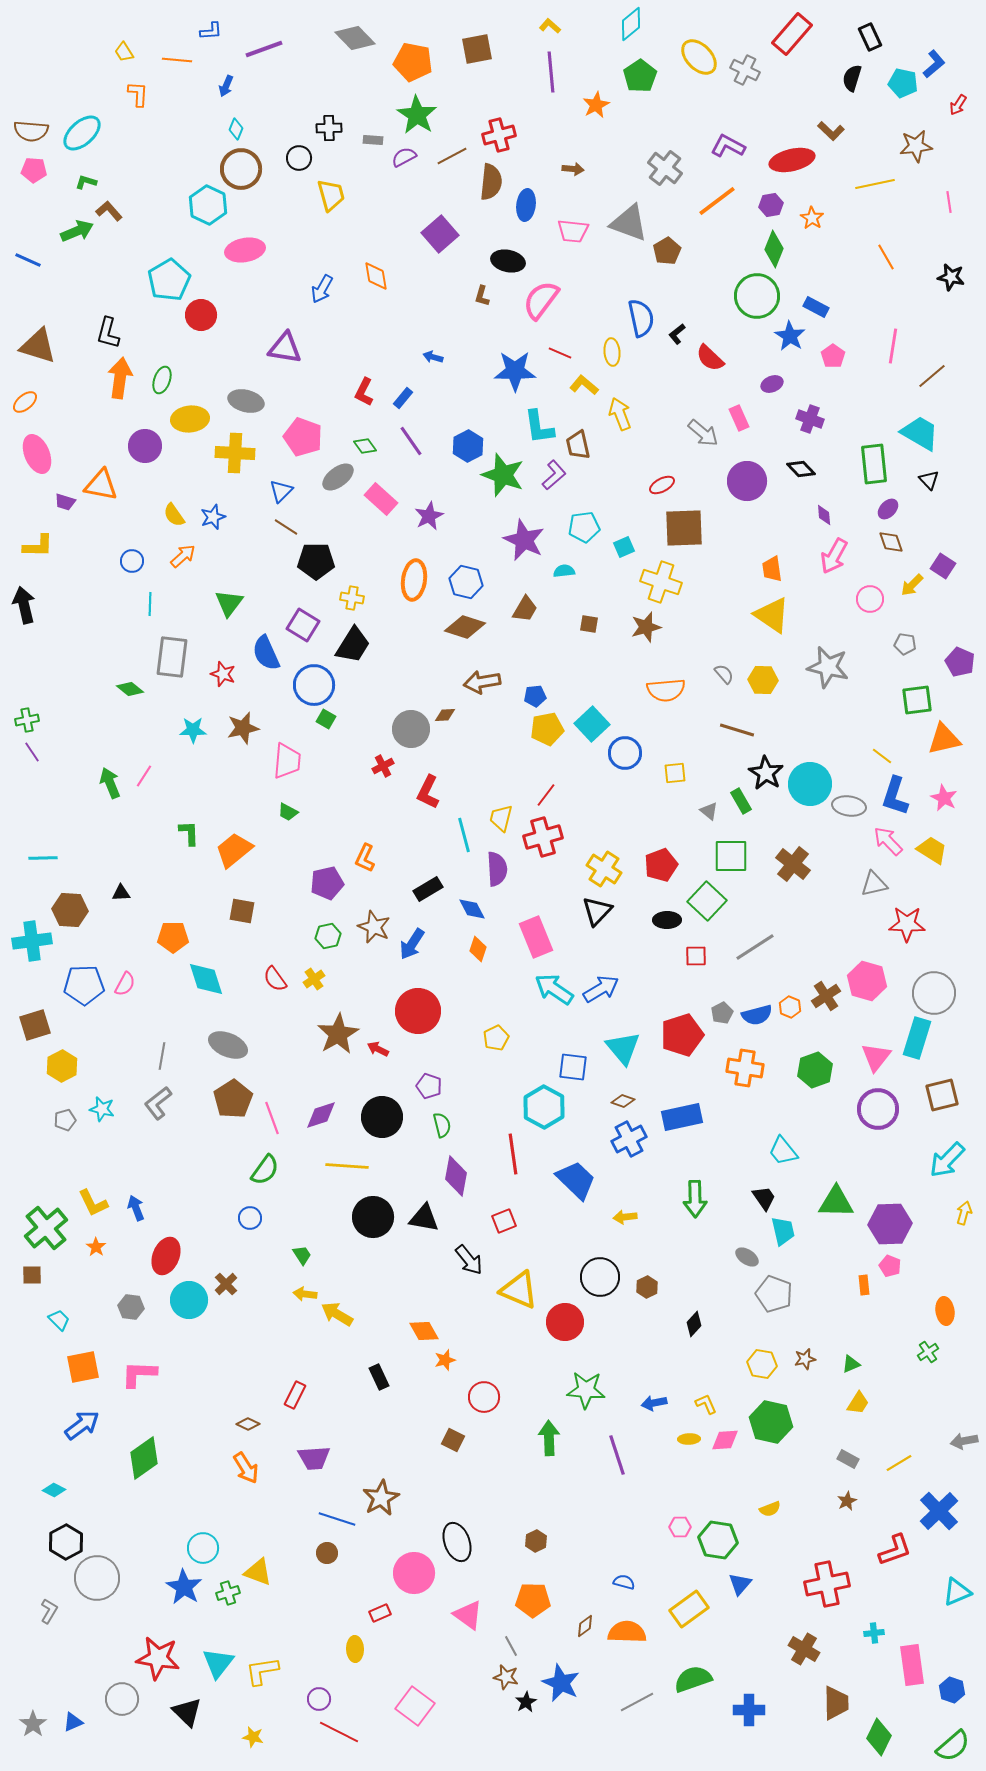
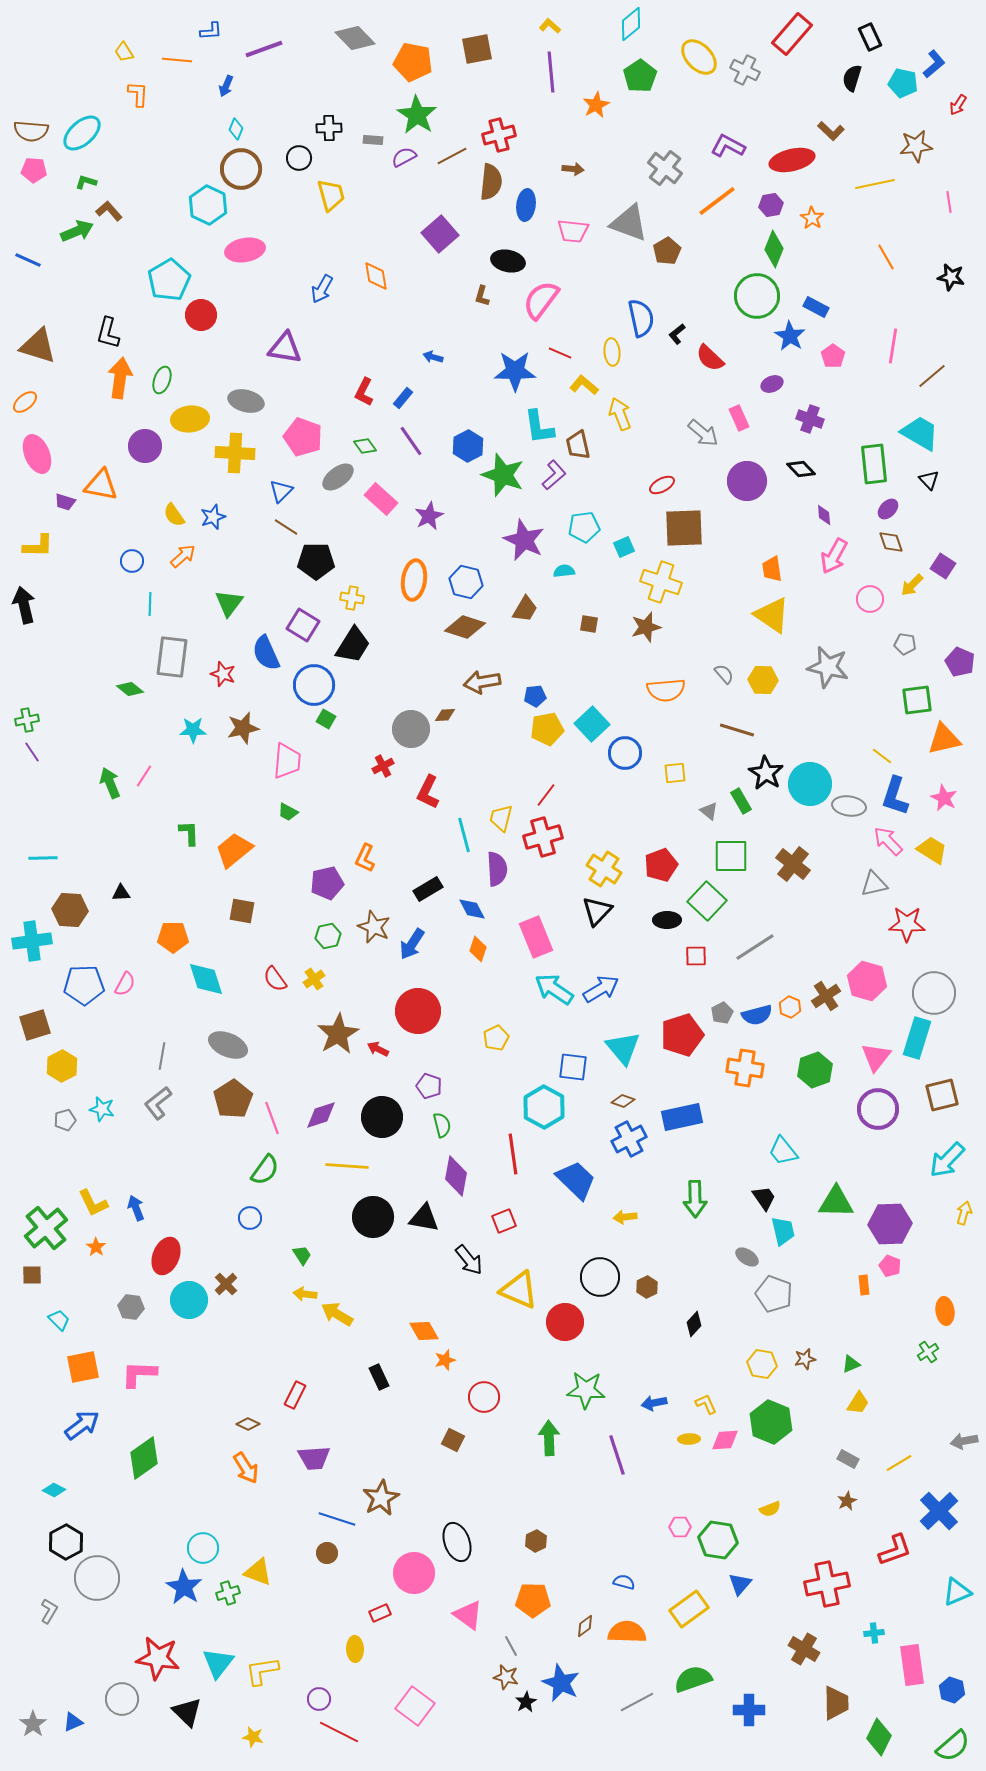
green hexagon at (771, 1422): rotated 9 degrees clockwise
